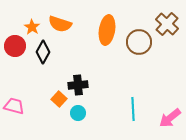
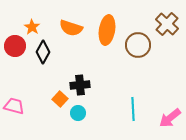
orange semicircle: moved 11 px right, 4 px down
brown circle: moved 1 px left, 3 px down
black cross: moved 2 px right
orange square: moved 1 px right
